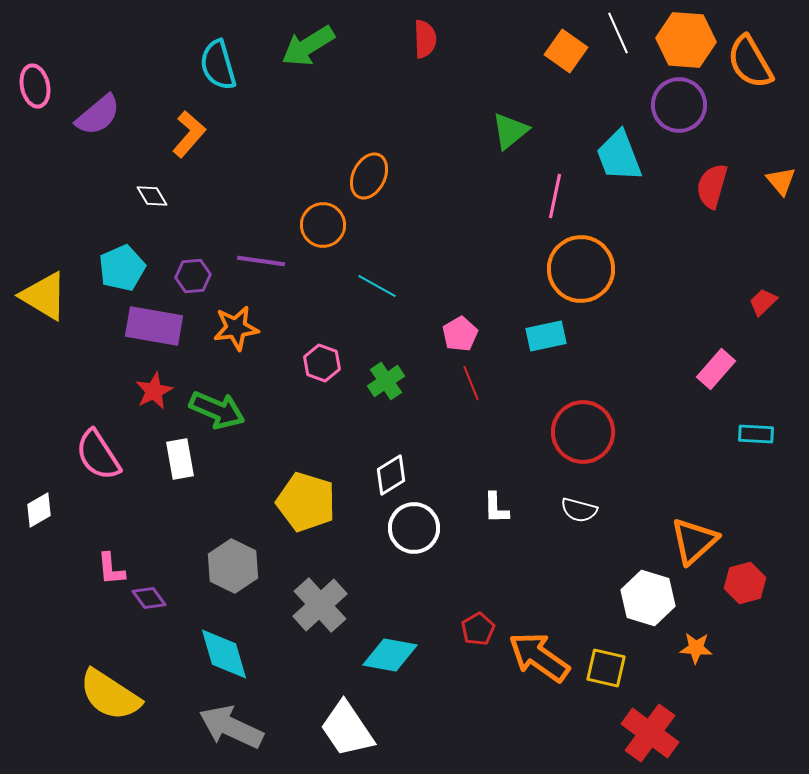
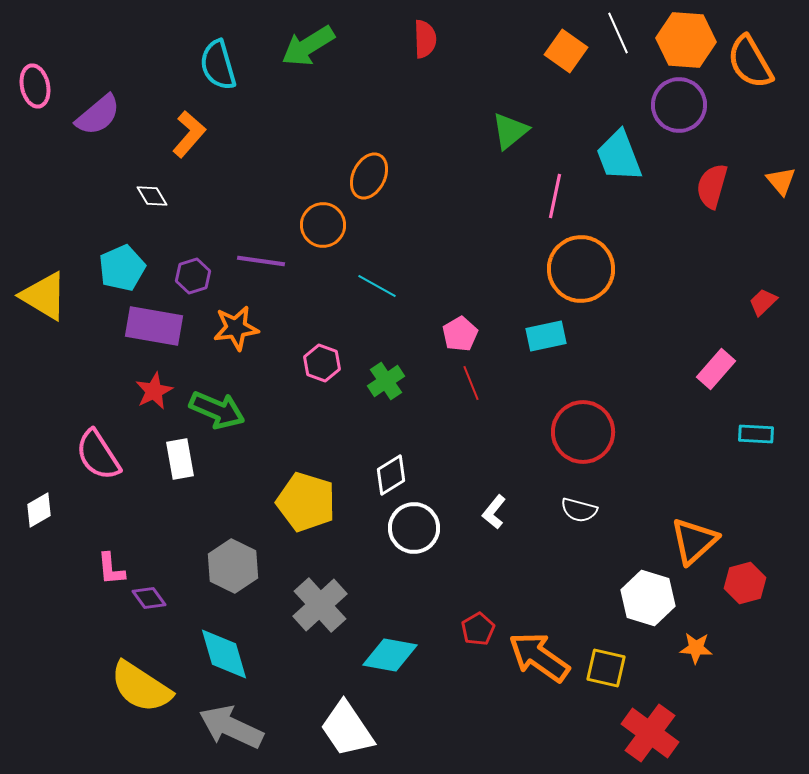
purple hexagon at (193, 276): rotated 12 degrees counterclockwise
white L-shape at (496, 508): moved 2 px left, 4 px down; rotated 40 degrees clockwise
yellow semicircle at (110, 695): moved 31 px right, 8 px up
